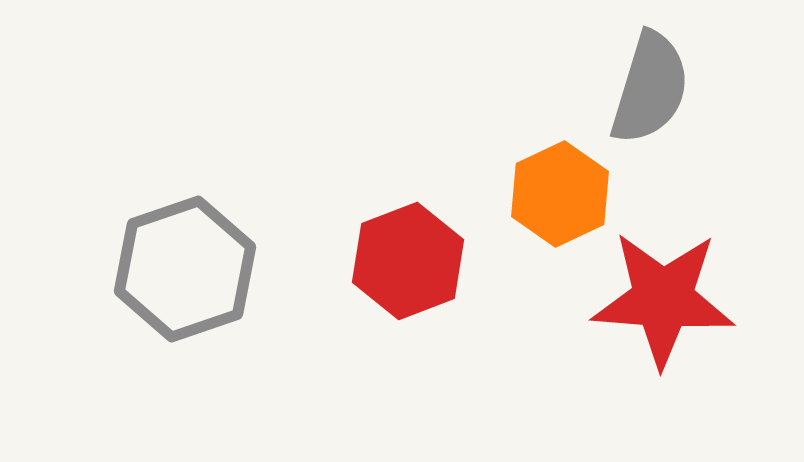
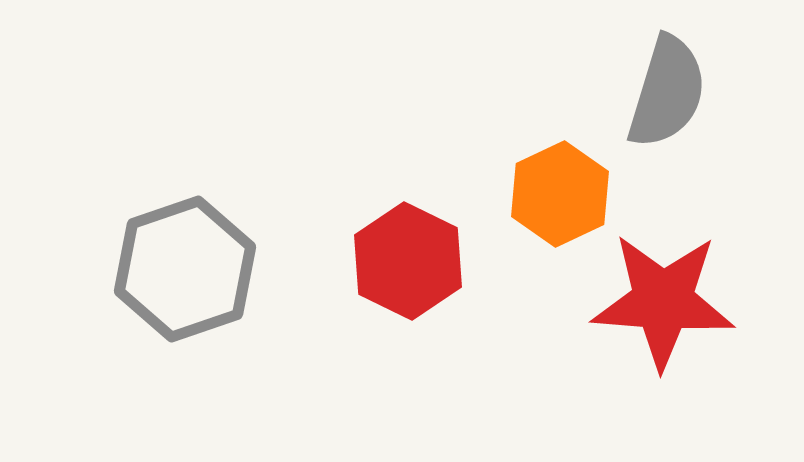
gray semicircle: moved 17 px right, 4 px down
red hexagon: rotated 13 degrees counterclockwise
red star: moved 2 px down
